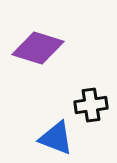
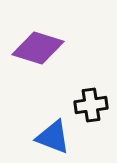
blue triangle: moved 3 px left, 1 px up
